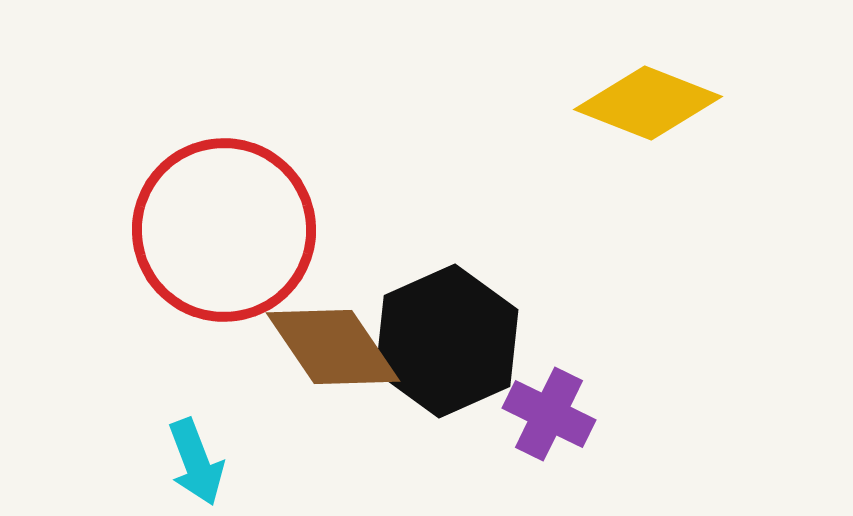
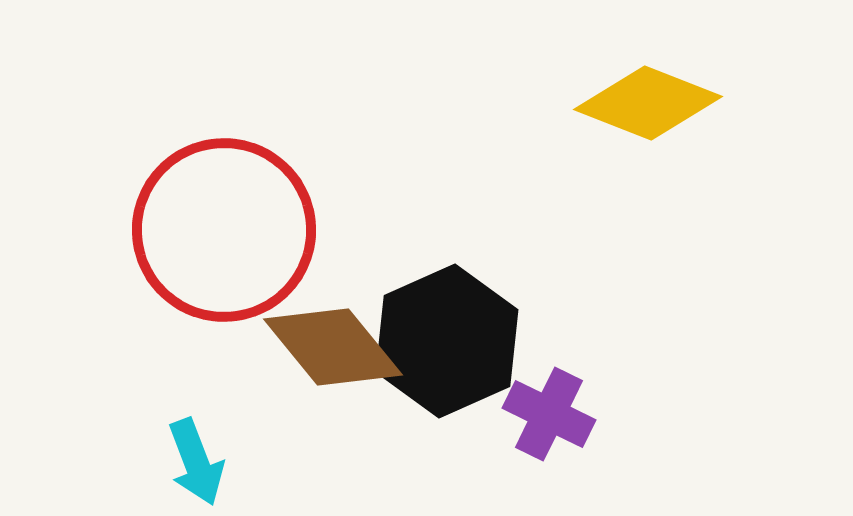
brown diamond: rotated 5 degrees counterclockwise
